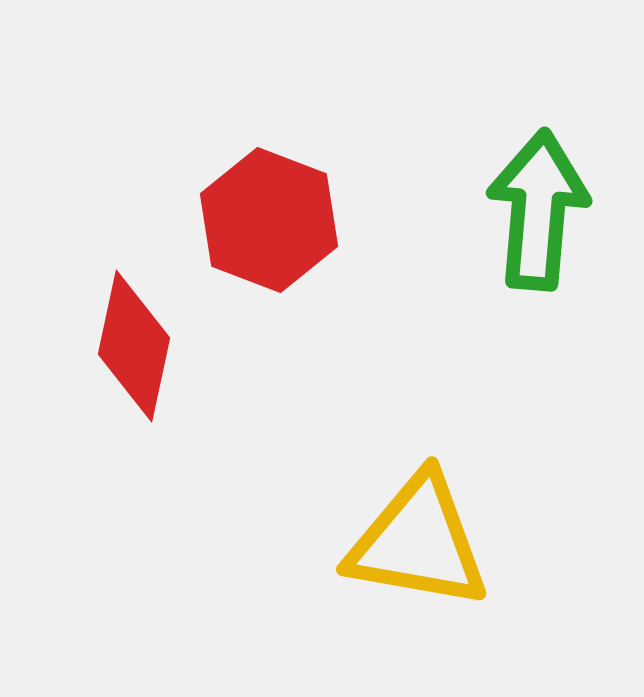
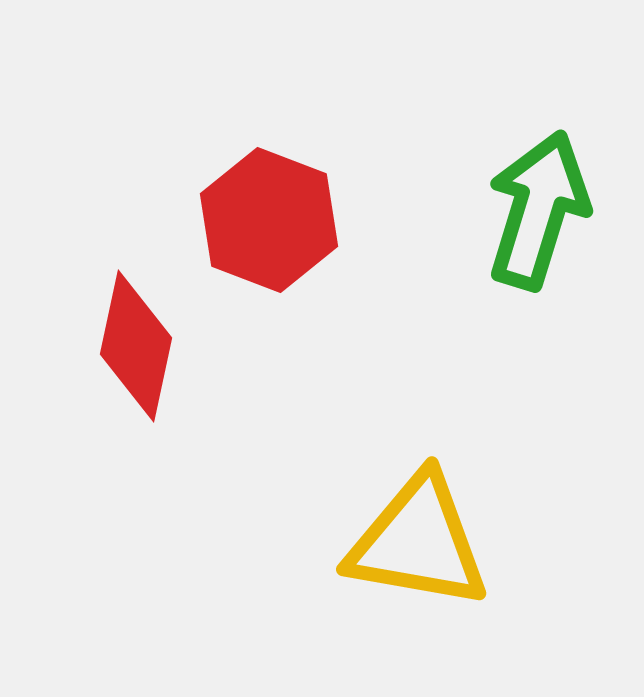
green arrow: rotated 12 degrees clockwise
red diamond: moved 2 px right
